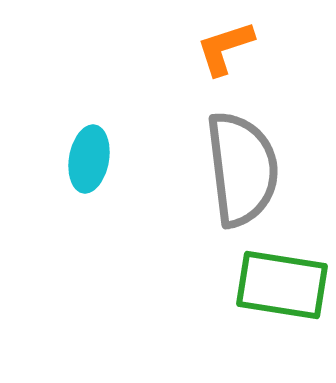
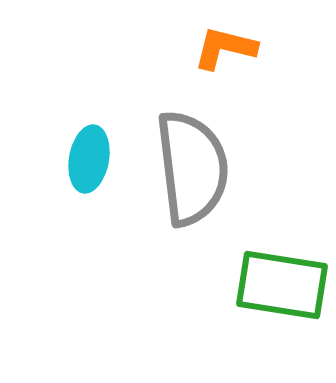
orange L-shape: rotated 32 degrees clockwise
gray semicircle: moved 50 px left, 1 px up
